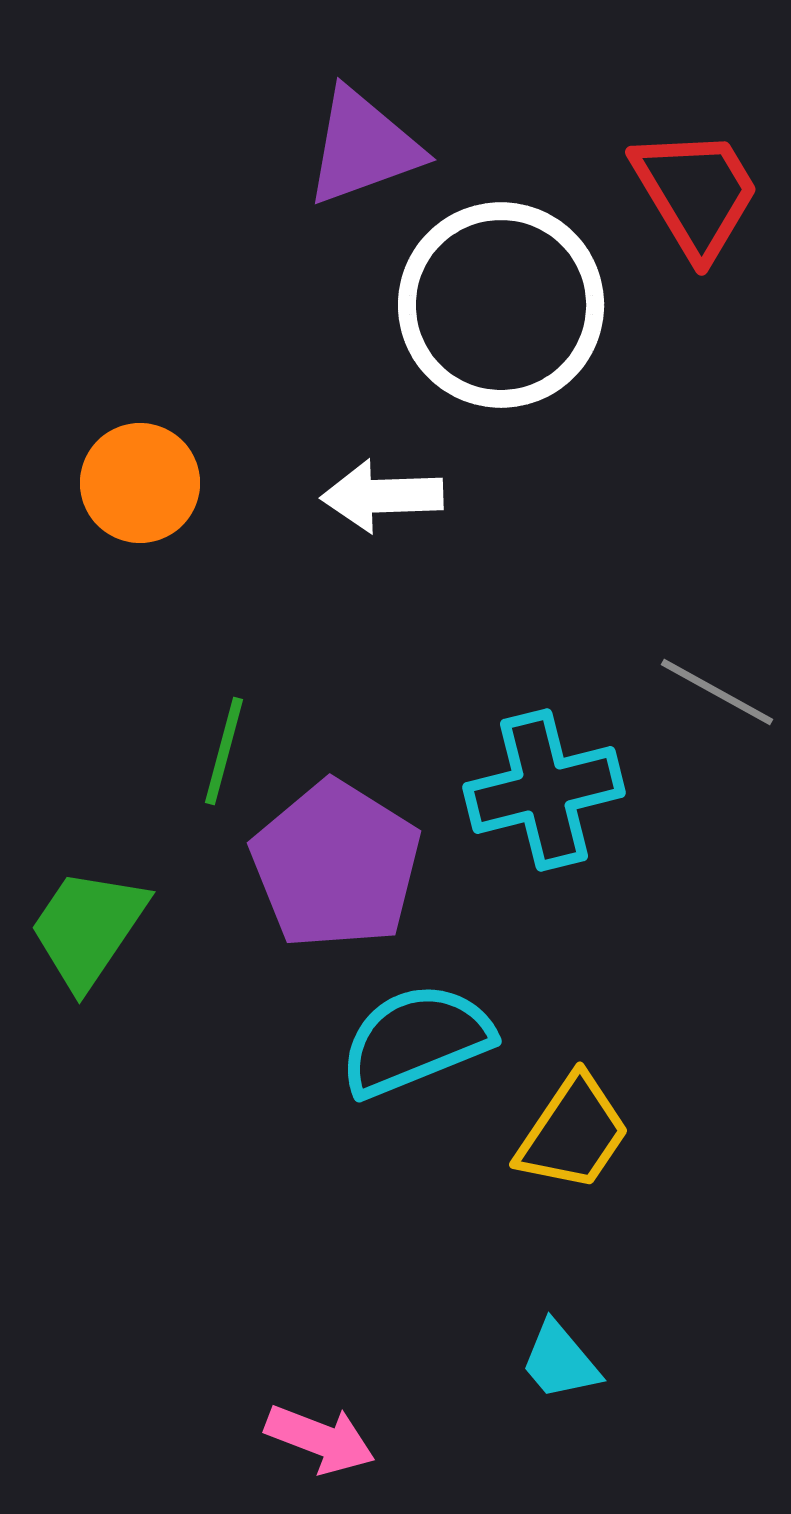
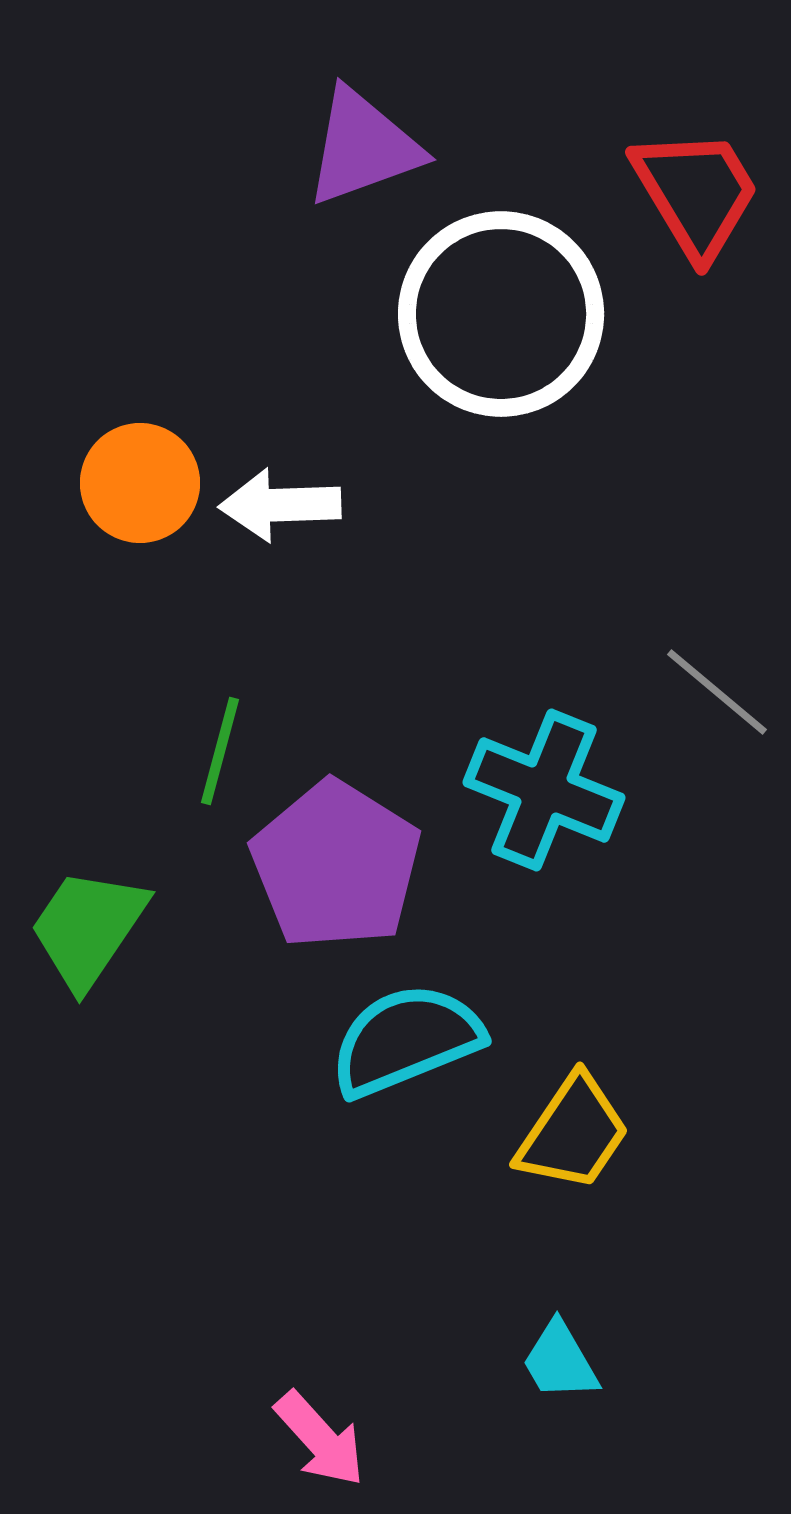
white circle: moved 9 px down
white arrow: moved 102 px left, 9 px down
gray line: rotated 11 degrees clockwise
green line: moved 4 px left
cyan cross: rotated 36 degrees clockwise
cyan semicircle: moved 10 px left
cyan trapezoid: rotated 10 degrees clockwise
pink arrow: rotated 27 degrees clockwise
